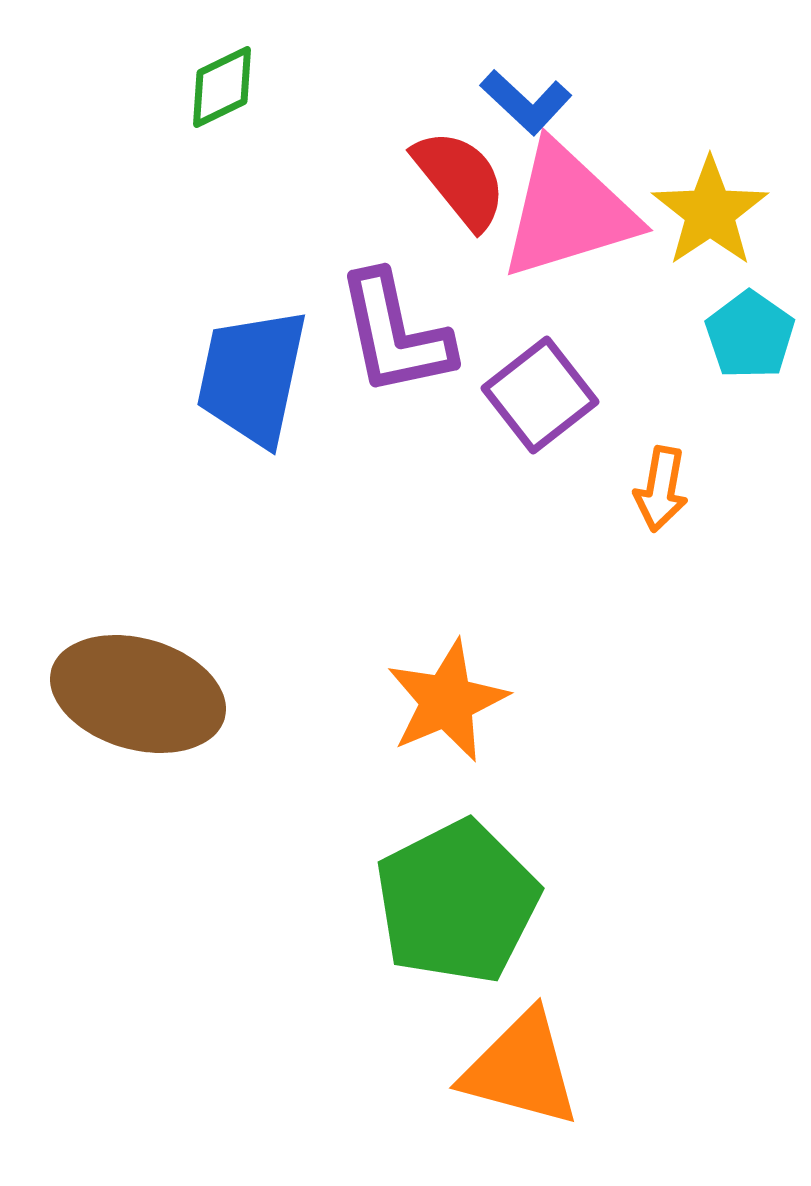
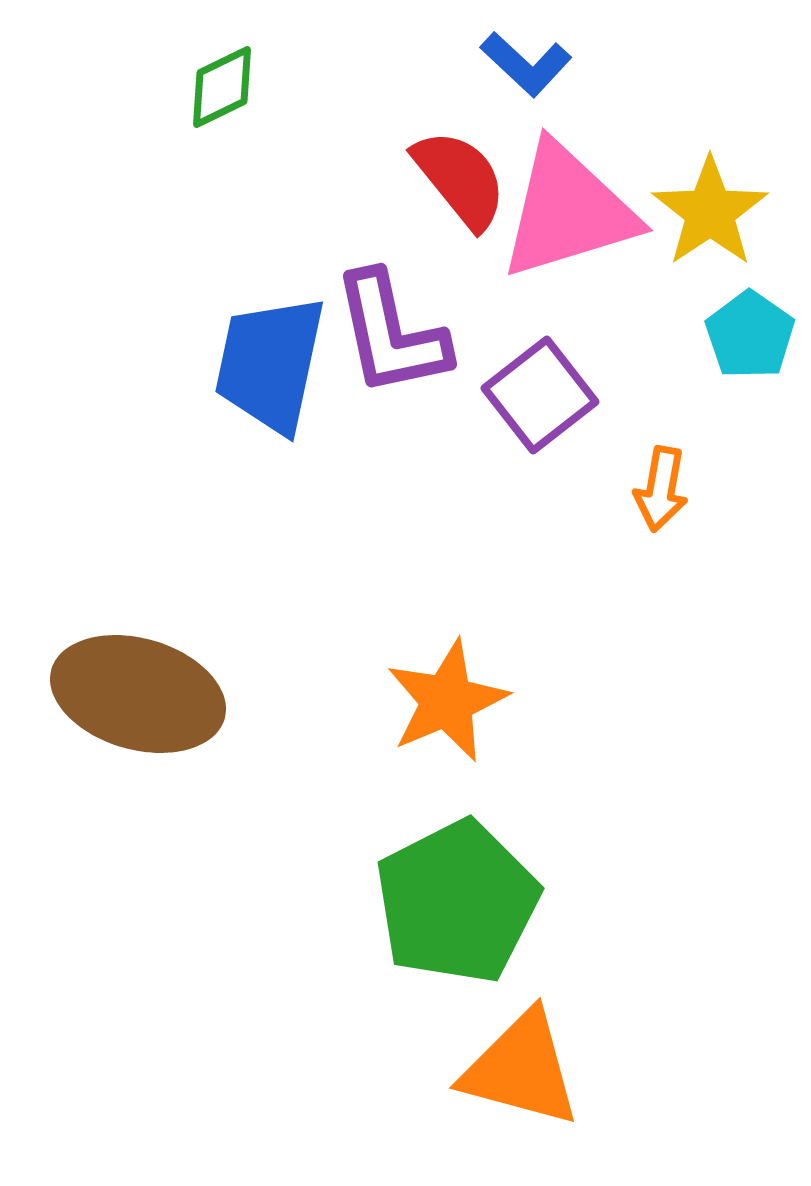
blue L-shape: moved 38 px up
purple L-shape: moved 4 px left
blue trapezoid: moved 18 px right, 13 px up
